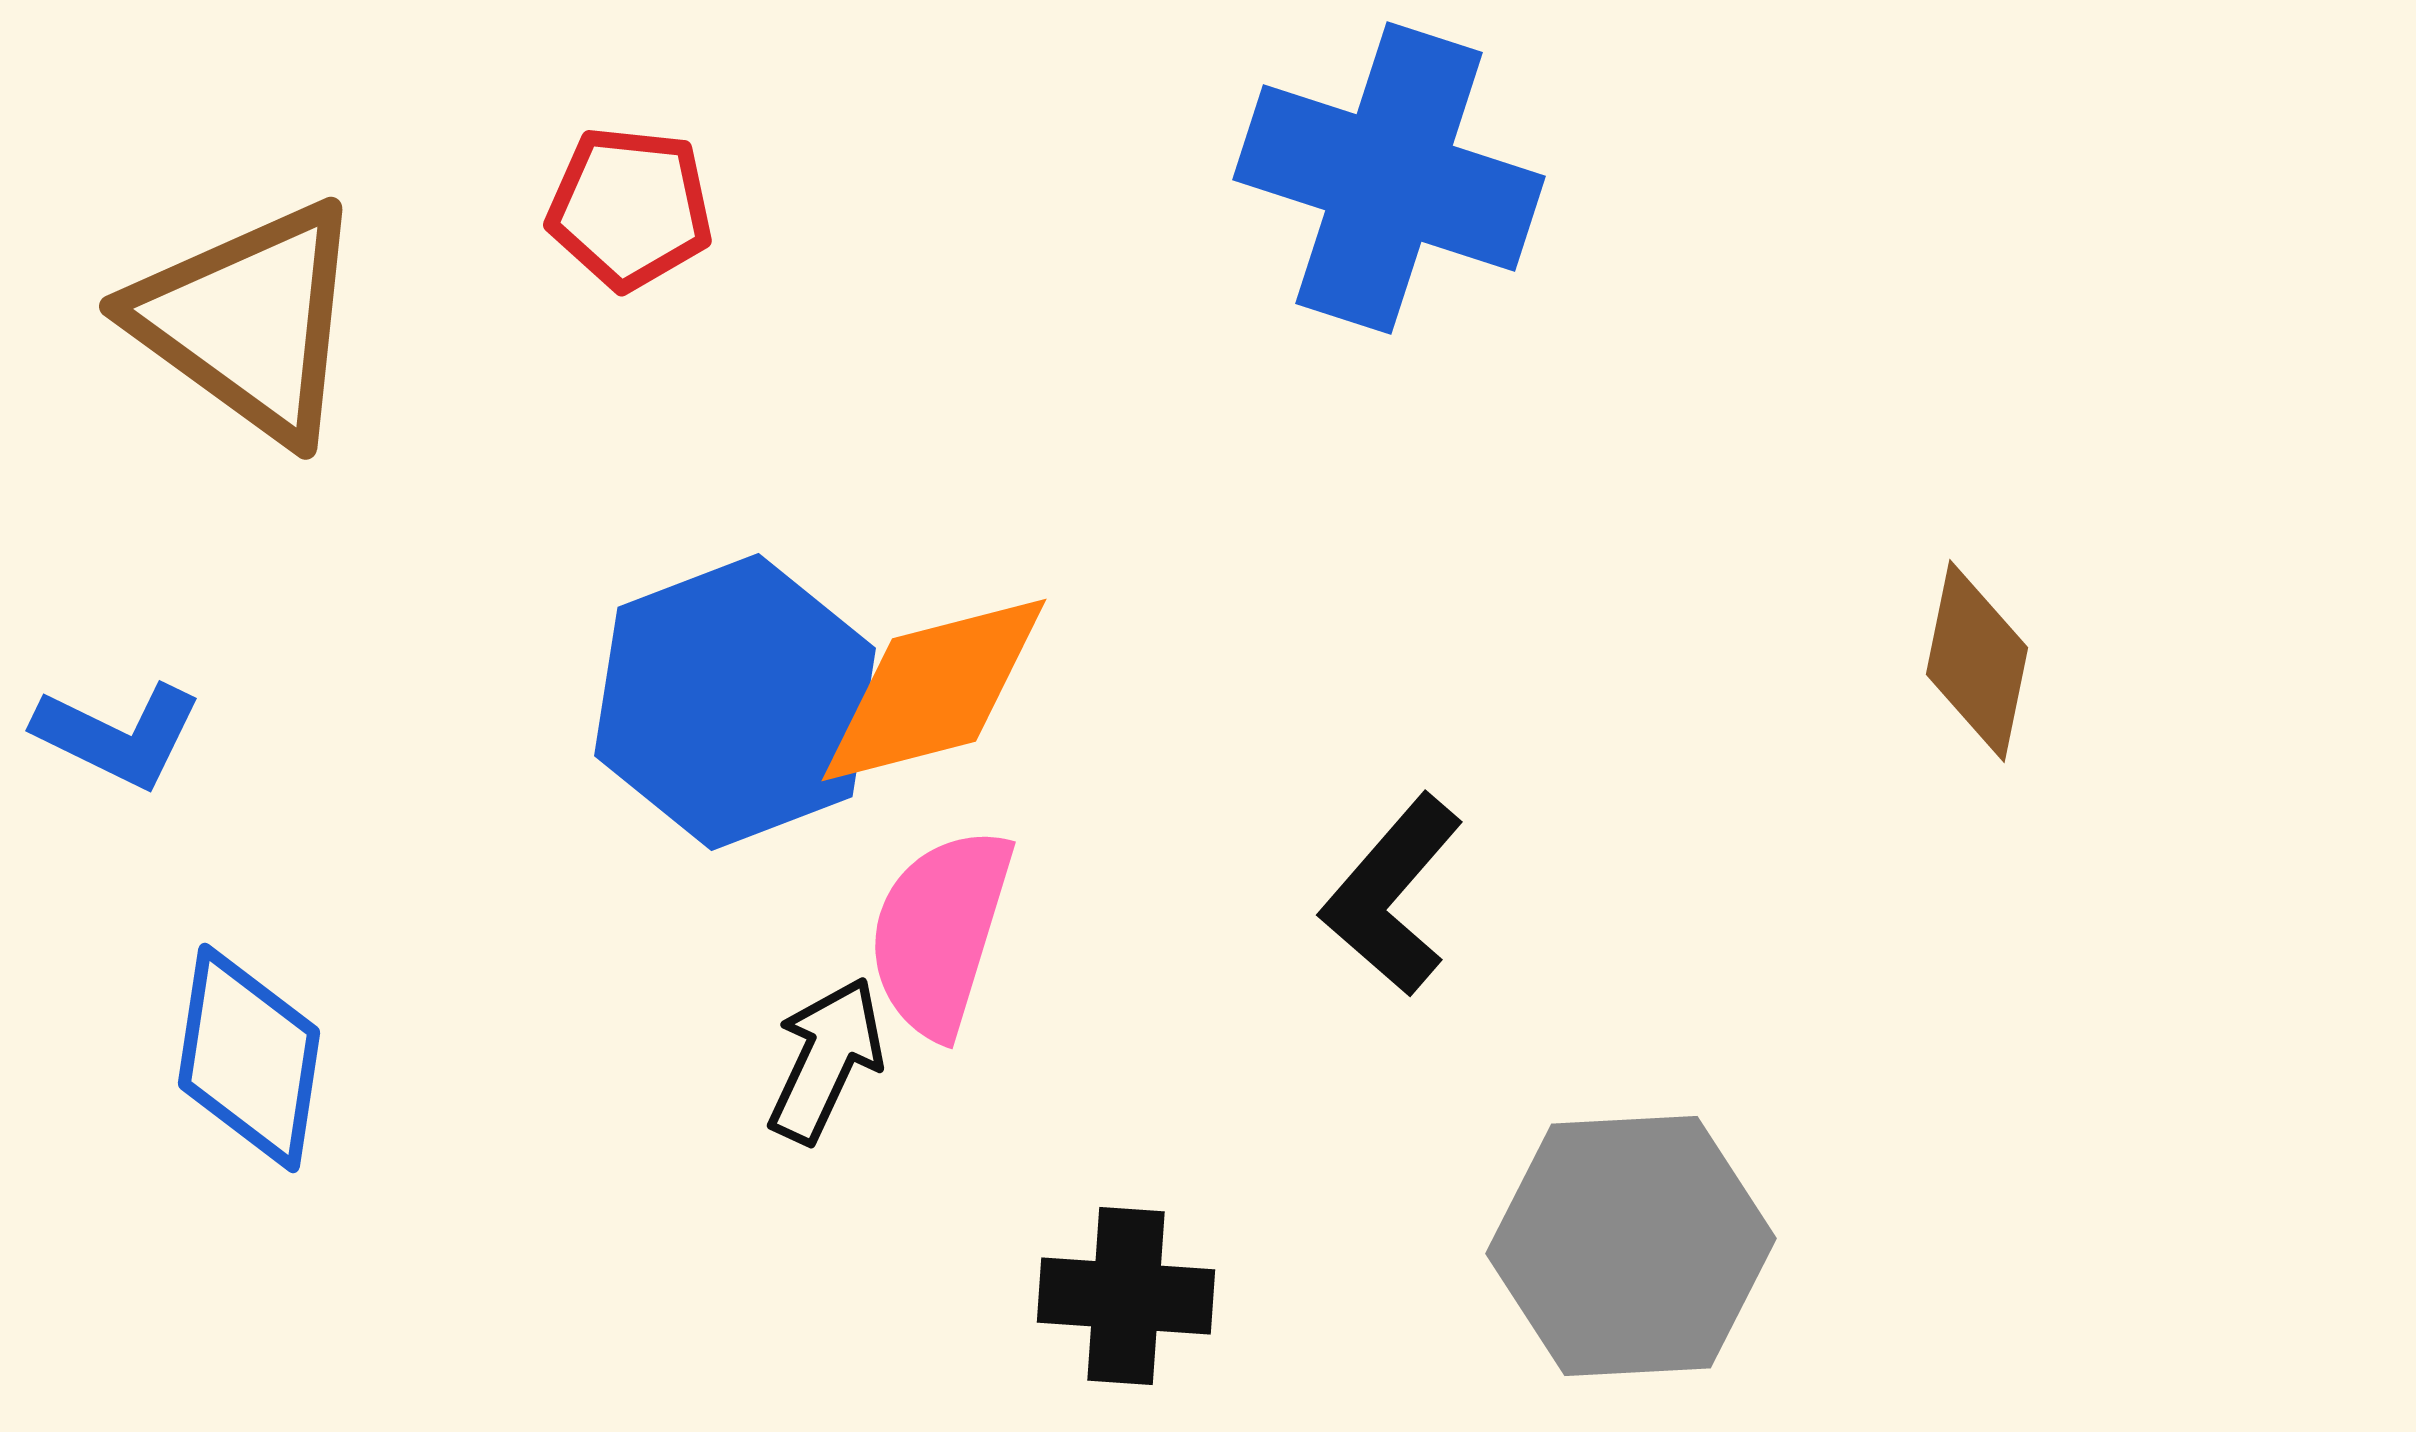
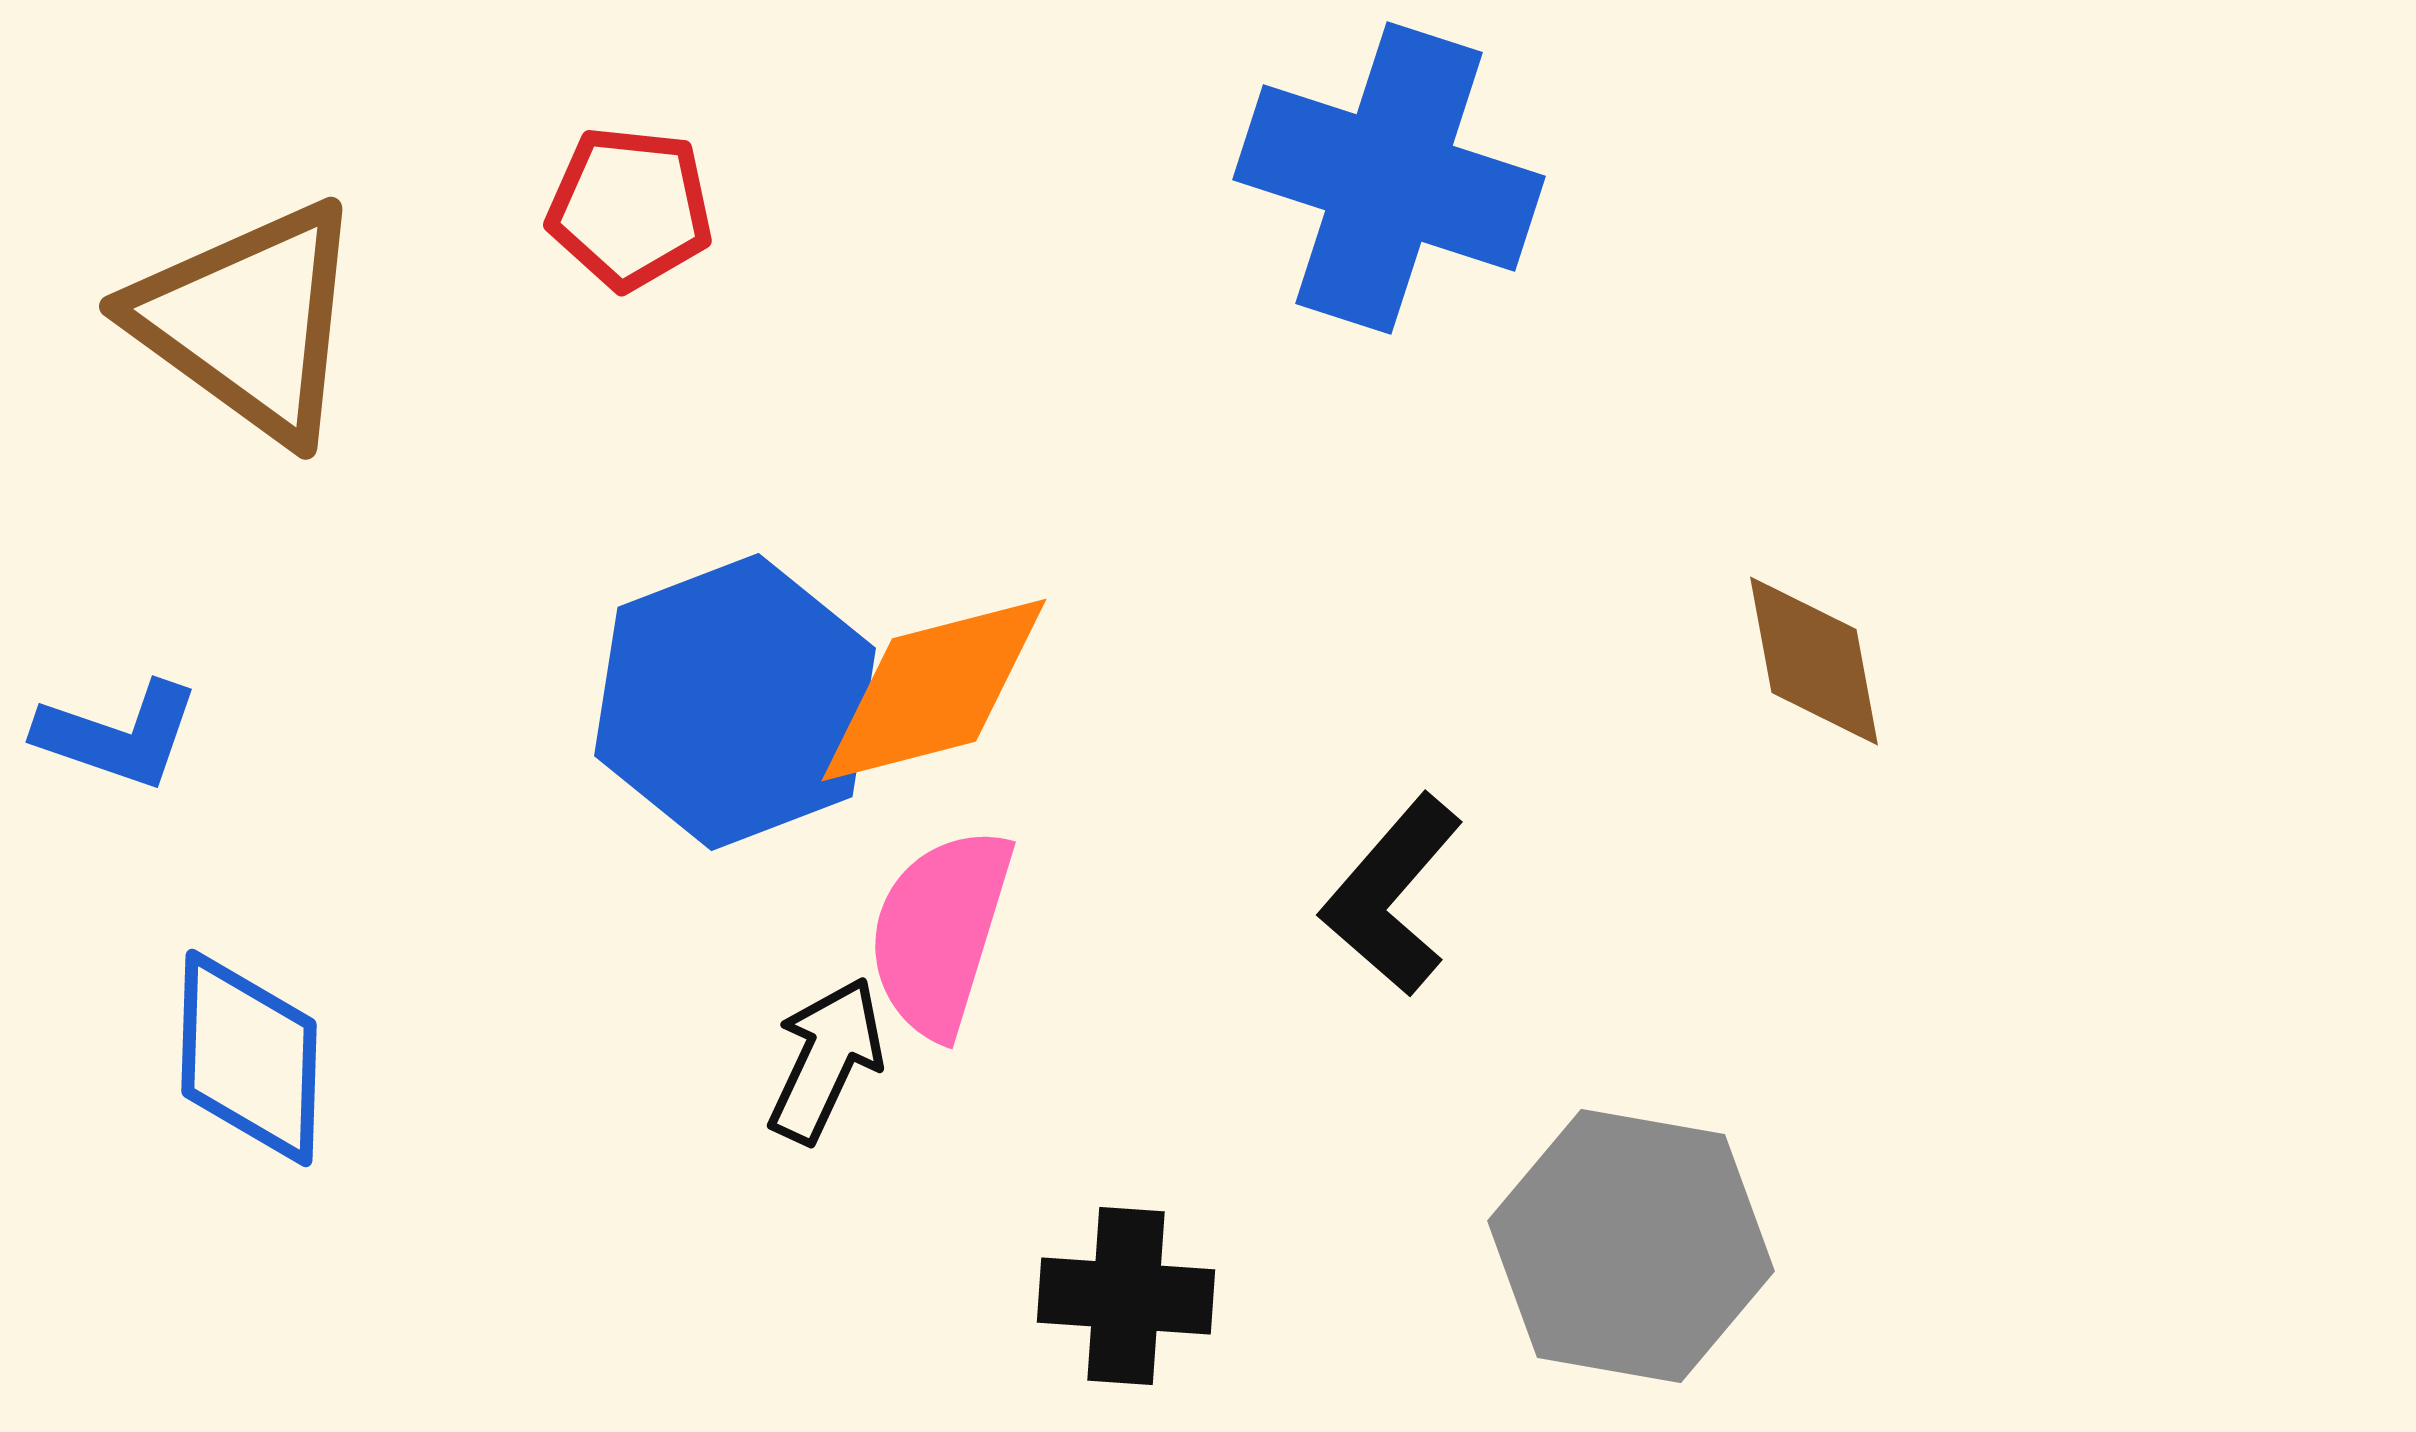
brown diamond: moved 163 px left; rotated 22 degrees counterclockwise
blue L-shape: rotated 7 degrees counterclockwise
blue diamond: rotated 7 degrees counterclockwise
gray hexagon: rotated 13 degrees clockwise
